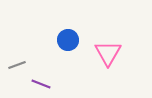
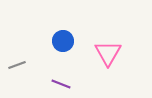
blue circle: moved 5 px left, 1 px down
purple line: moved 20 px right
